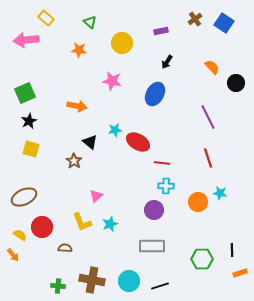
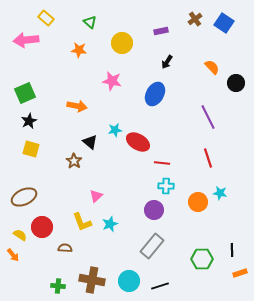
gray rectangle at (152, 246): rotated 50 degrees counterclockwise
